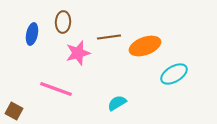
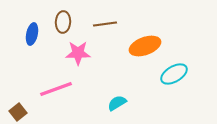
brown line: moved 4 px left, 13 px up
pink star: rotated 15 degrees clockwise
pink line: rotated 40 degrees counterclockwise
brown square: moved 4 px right, 1 px down; rotated 24 degrees clockwise
